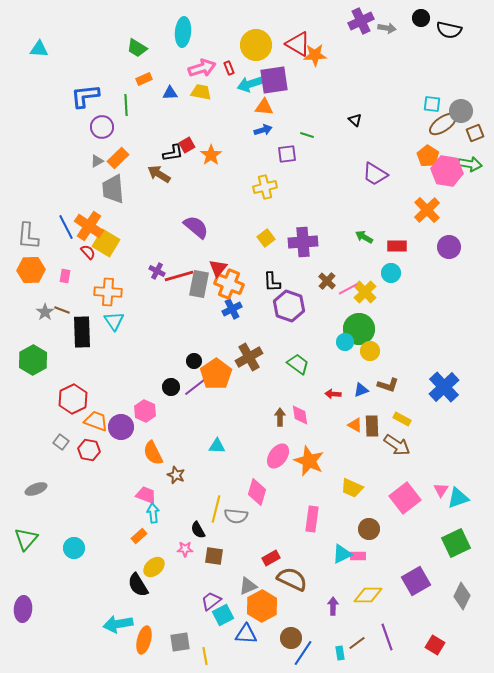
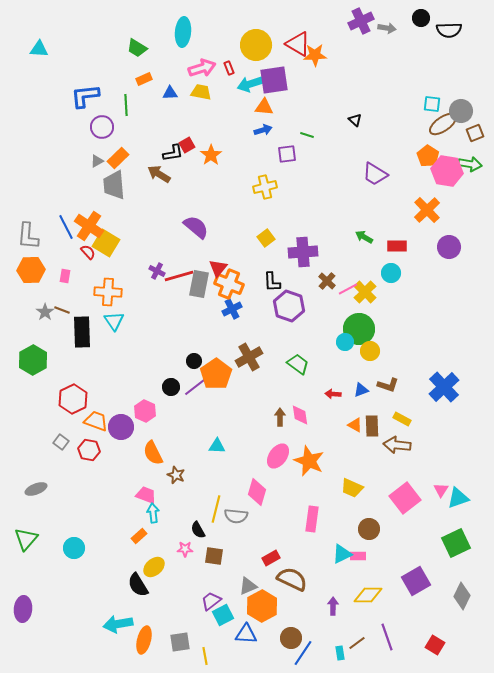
black semicircle at (449, 30): rotated 15 degrees counterclockwise
gray trapezoid at (113, 189): moved 1 px right, 4 px up
purple cross at (303, 242): moved 10 px down
brown arrow at (397, 445): rotated 152 degrees clockwise
